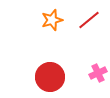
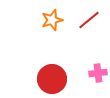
pink cross: rotated 18 degrees clockwise
red circle: moved 2 px right, 2 px down
